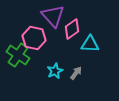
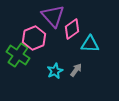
pink hexagon: rotated 25 degrees clockwise
gray arrow: moved 3 px up
